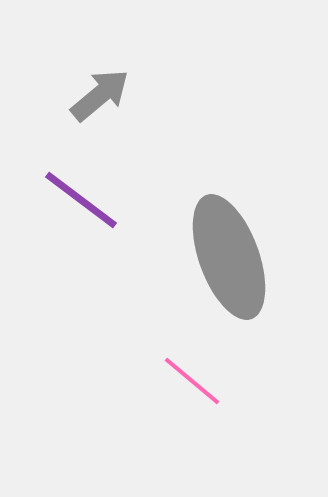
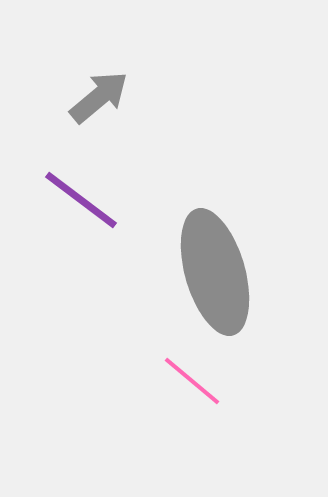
gray arrow: moved 1 px left, 2 px down
gray ellipse: moved 14 px left, 15 px down; rotated 4 degrees clockwise
